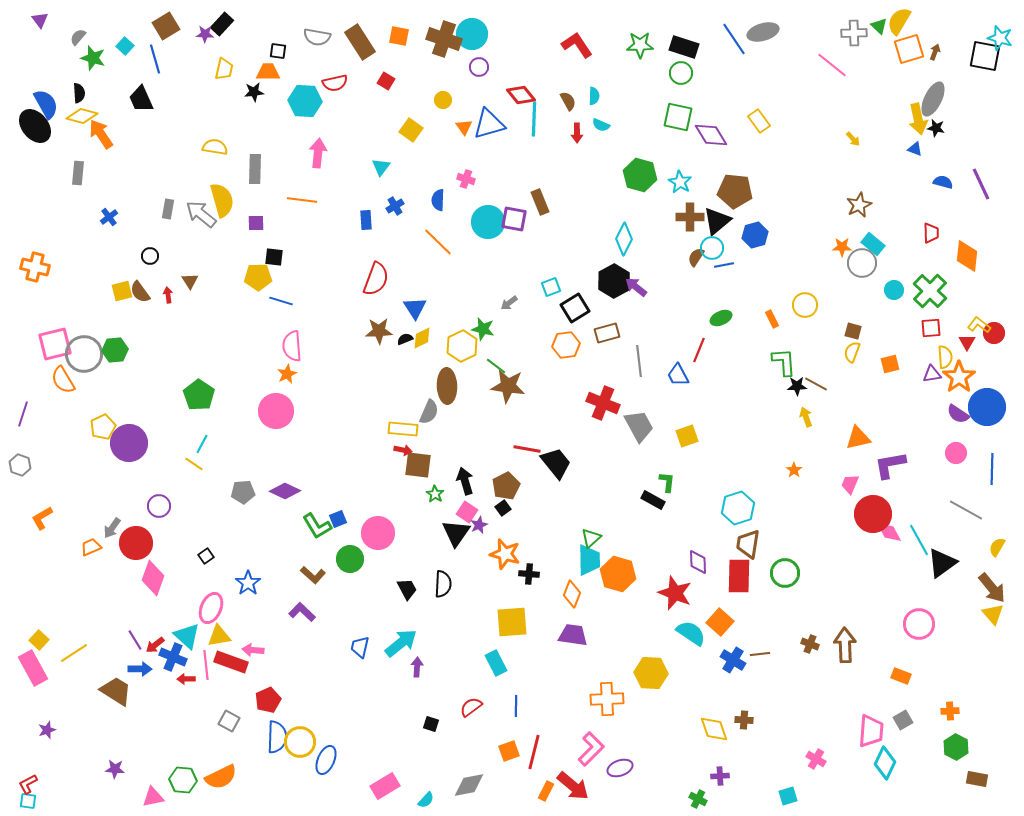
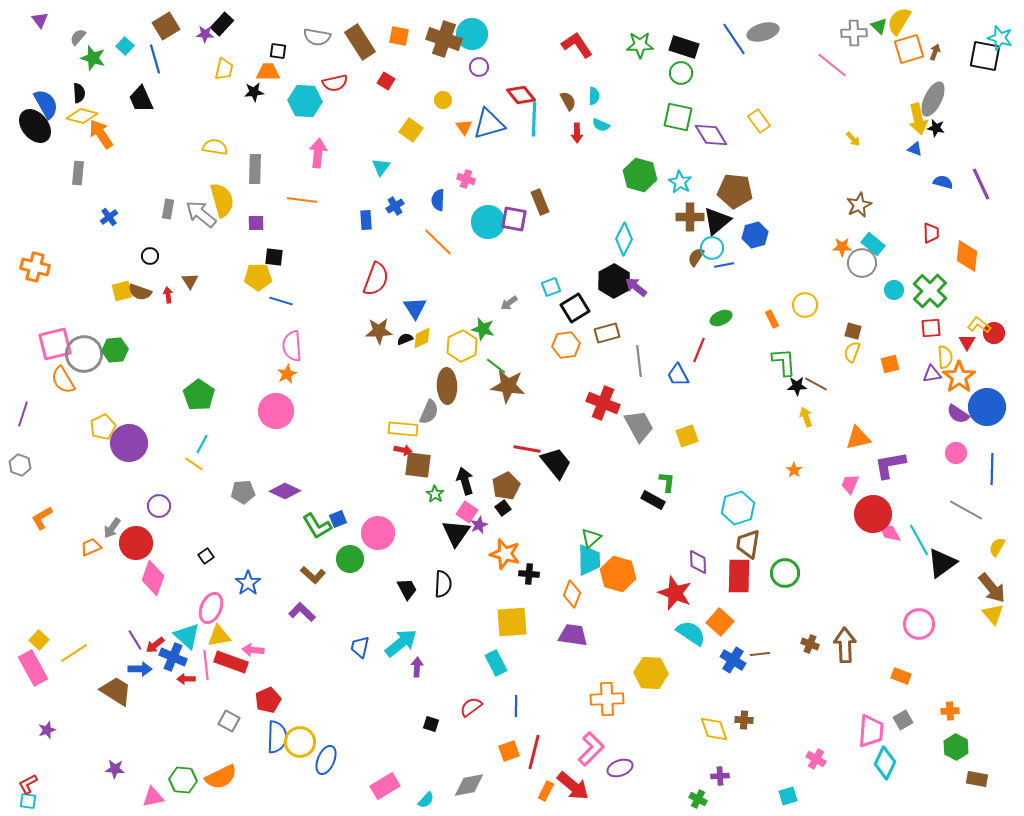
brown semicircle at (140, 292): rotated 35 degrees counterclockwise
